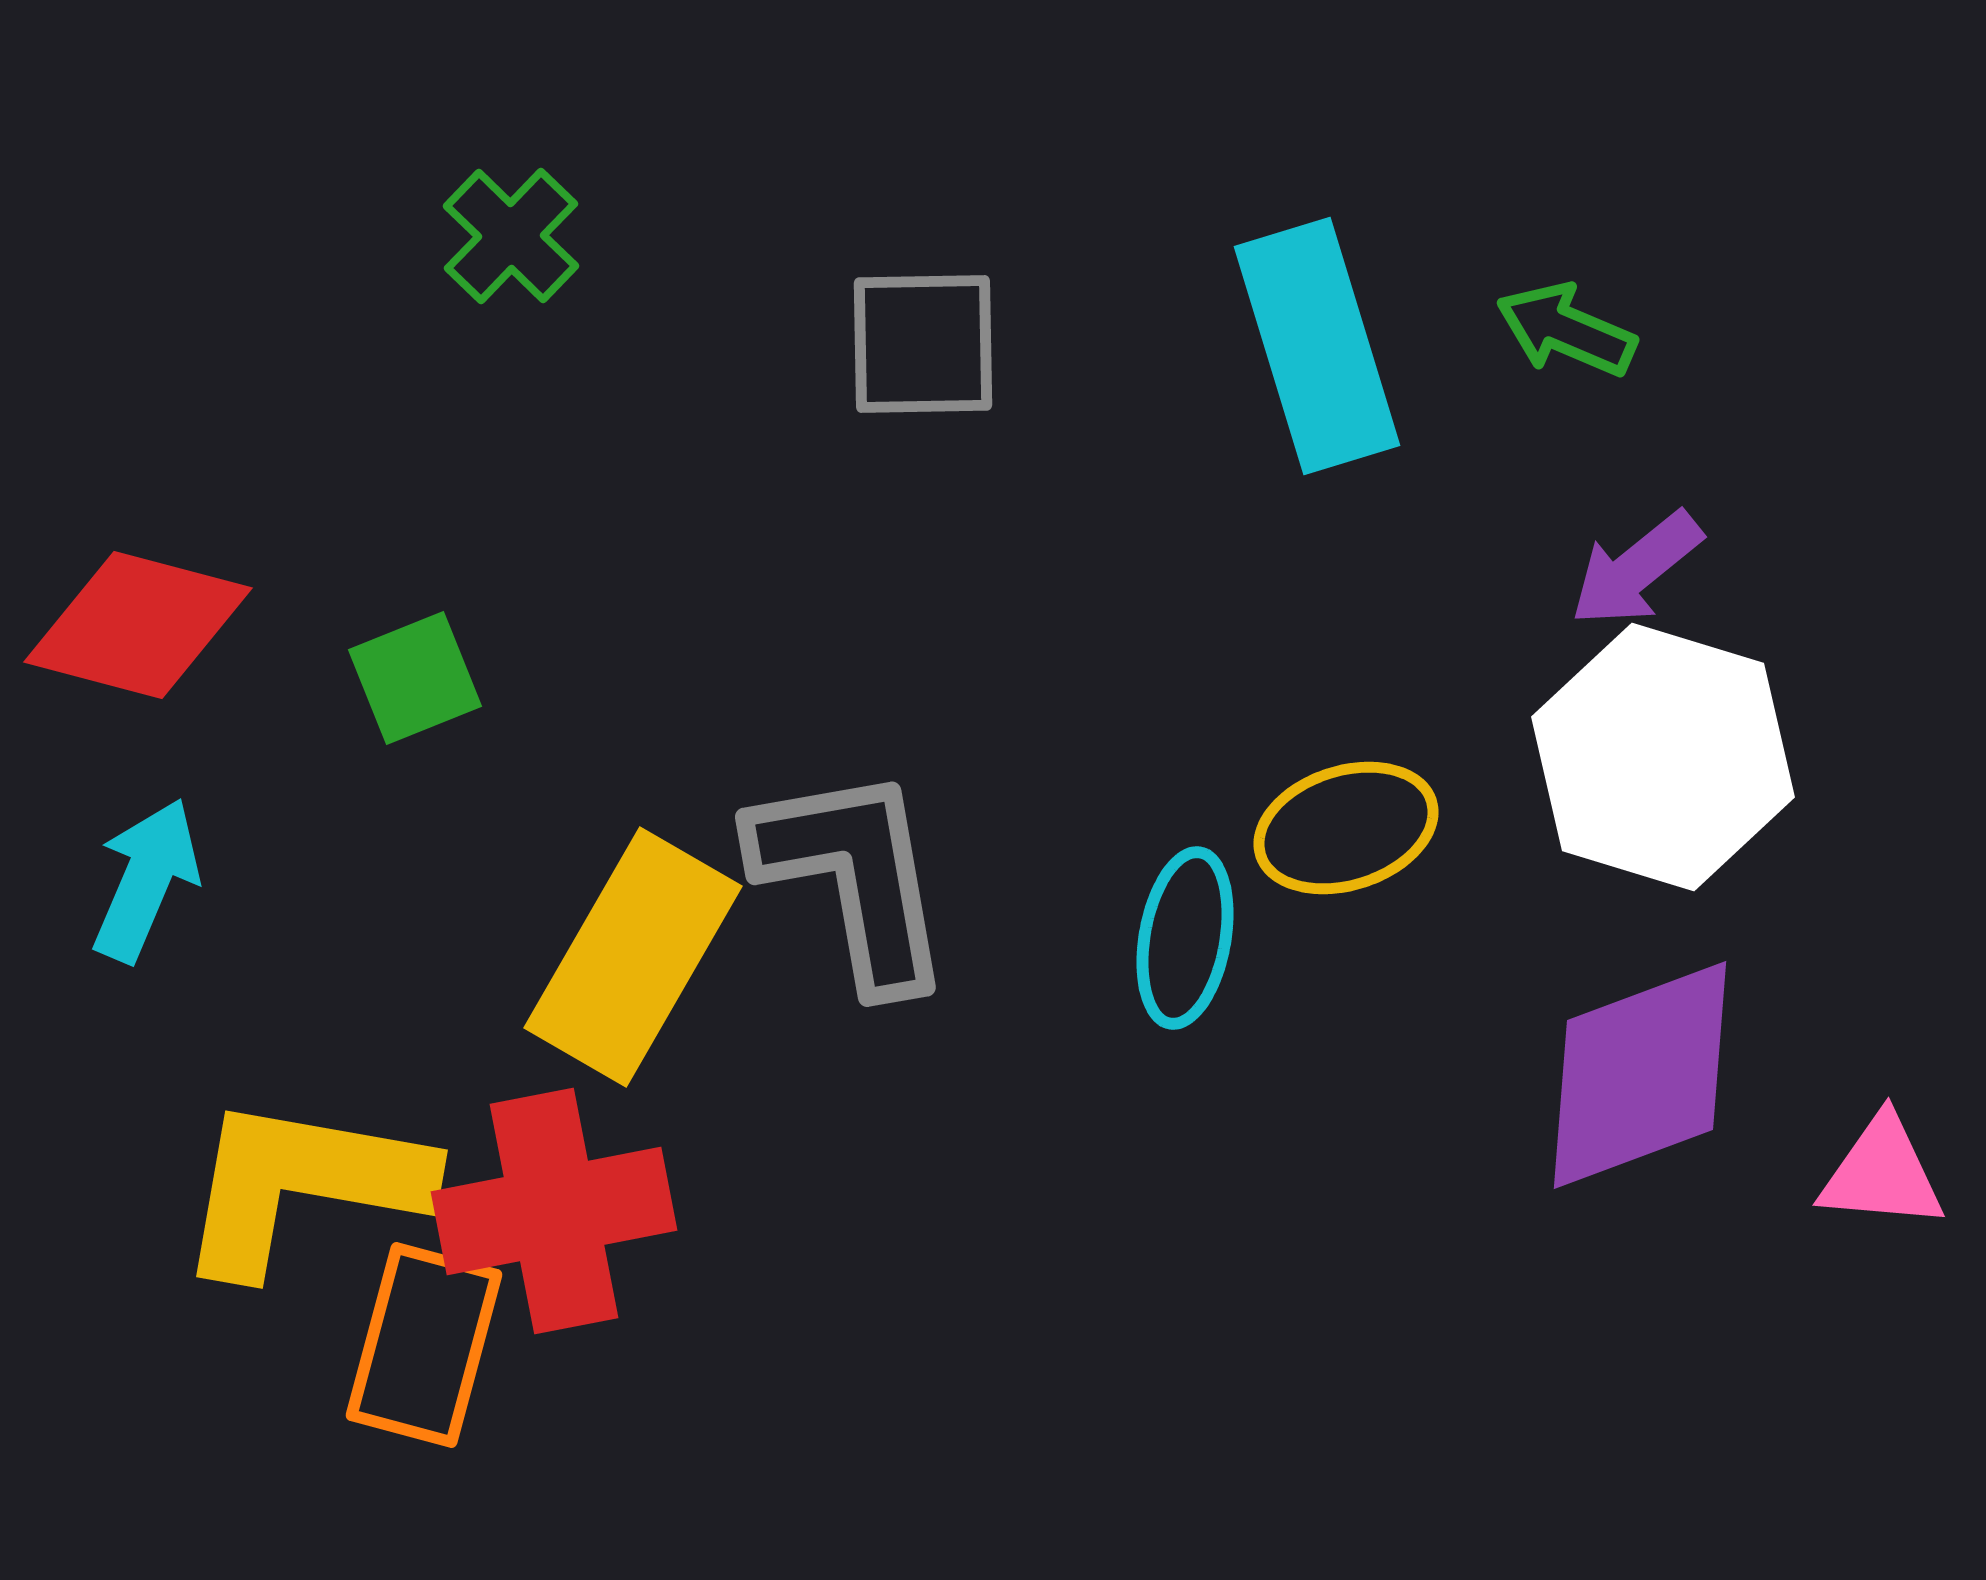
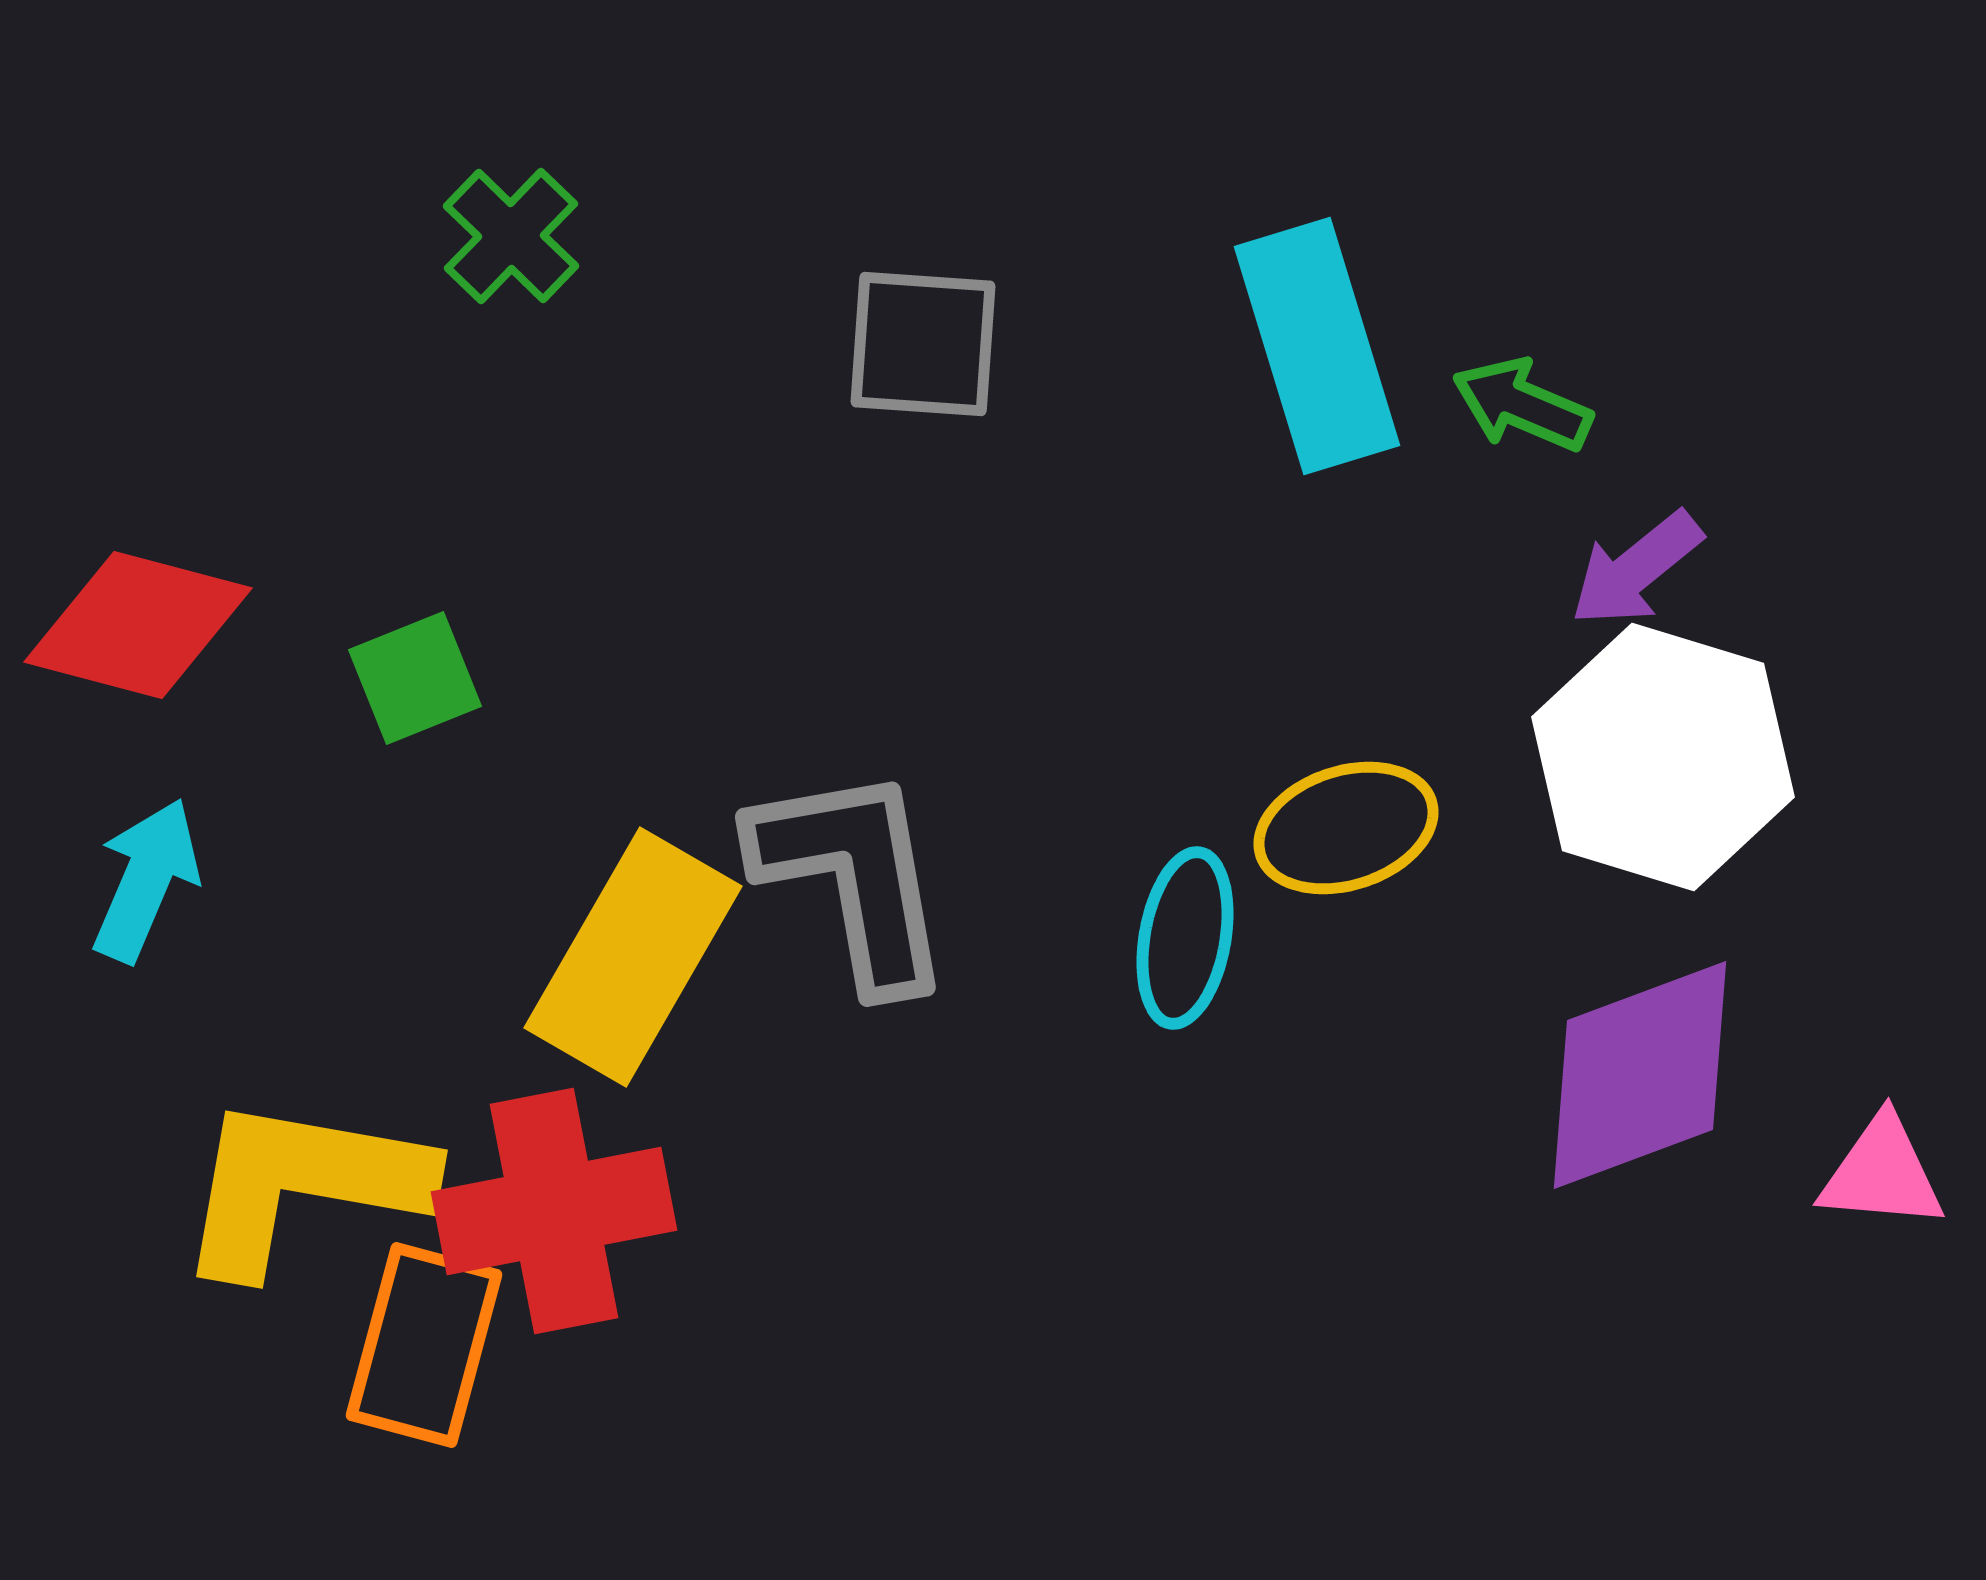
green arrow: moved 44 px left, 75 px down
gray square: rotated 5 degrees clockwise
